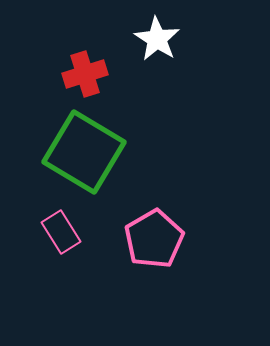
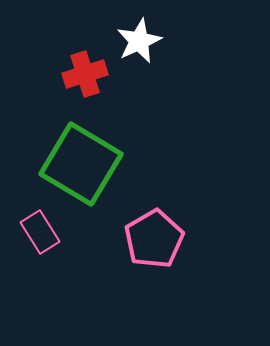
white star: moved 18 px left, 2 px down; rotated 15 degrees clockwise
green square: moved 3 px left, 12 px down
pink rectangle: moved 21 px left
